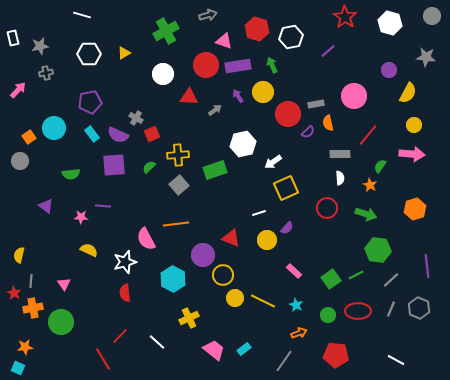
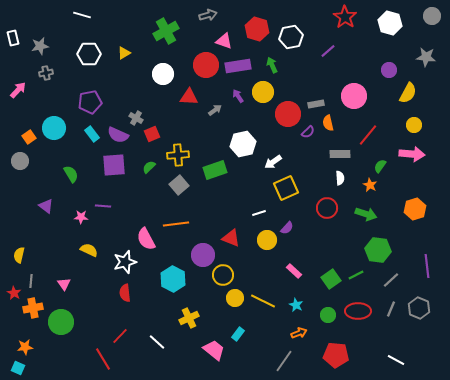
green semicircle at (71, 174): rotated 114 degrees counterclockwise
cyan rectangle at (244, 349): moved 6 px left, 15 px up; rotated 16 degrees counterclockwise
